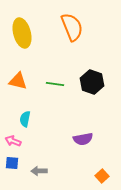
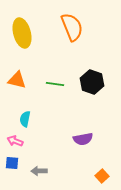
orange triangle: moved 1 px left, 1 px up
pink arrow: moved 2 px right
